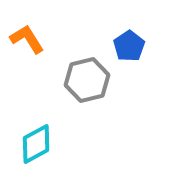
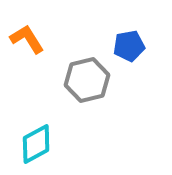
blue pentagon: rotated 24 degrees clockwise
